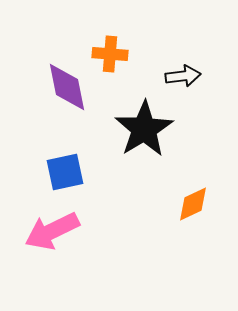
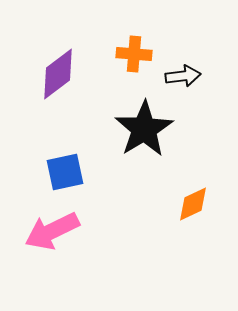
orange cross: moved 24 px right
purple diamond: moved 9 px left, 13 px up; rotated 64 degrees clockwise
